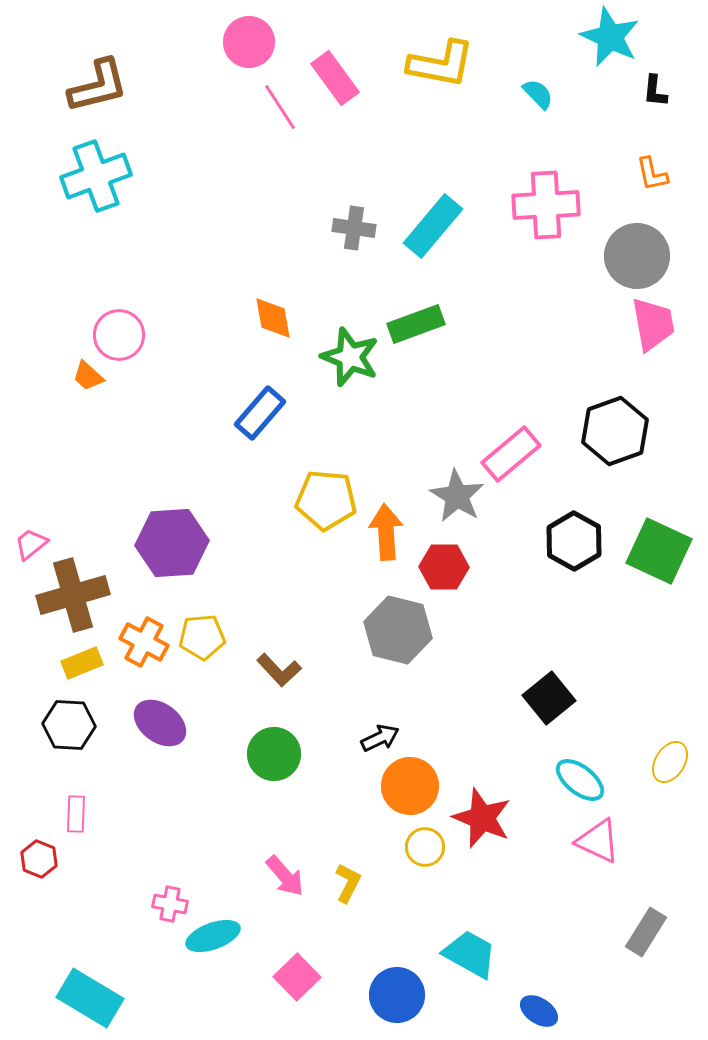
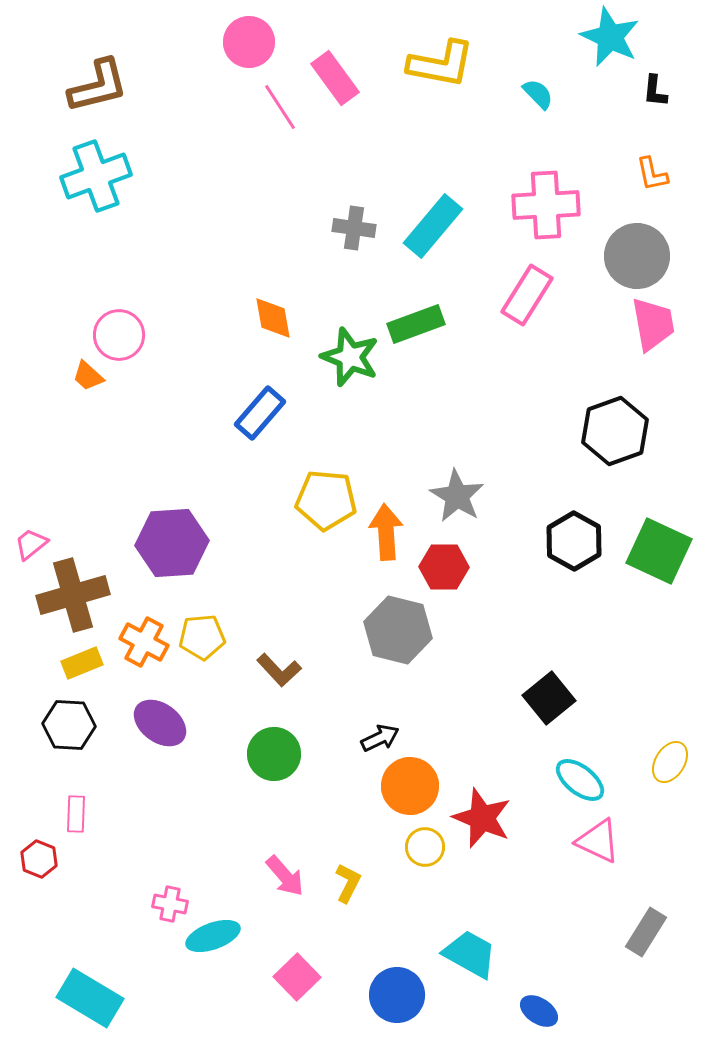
pink rectangle at (511, 454): moved 16 px right, 159 px up; rotated 18 degrees counterclockwise
